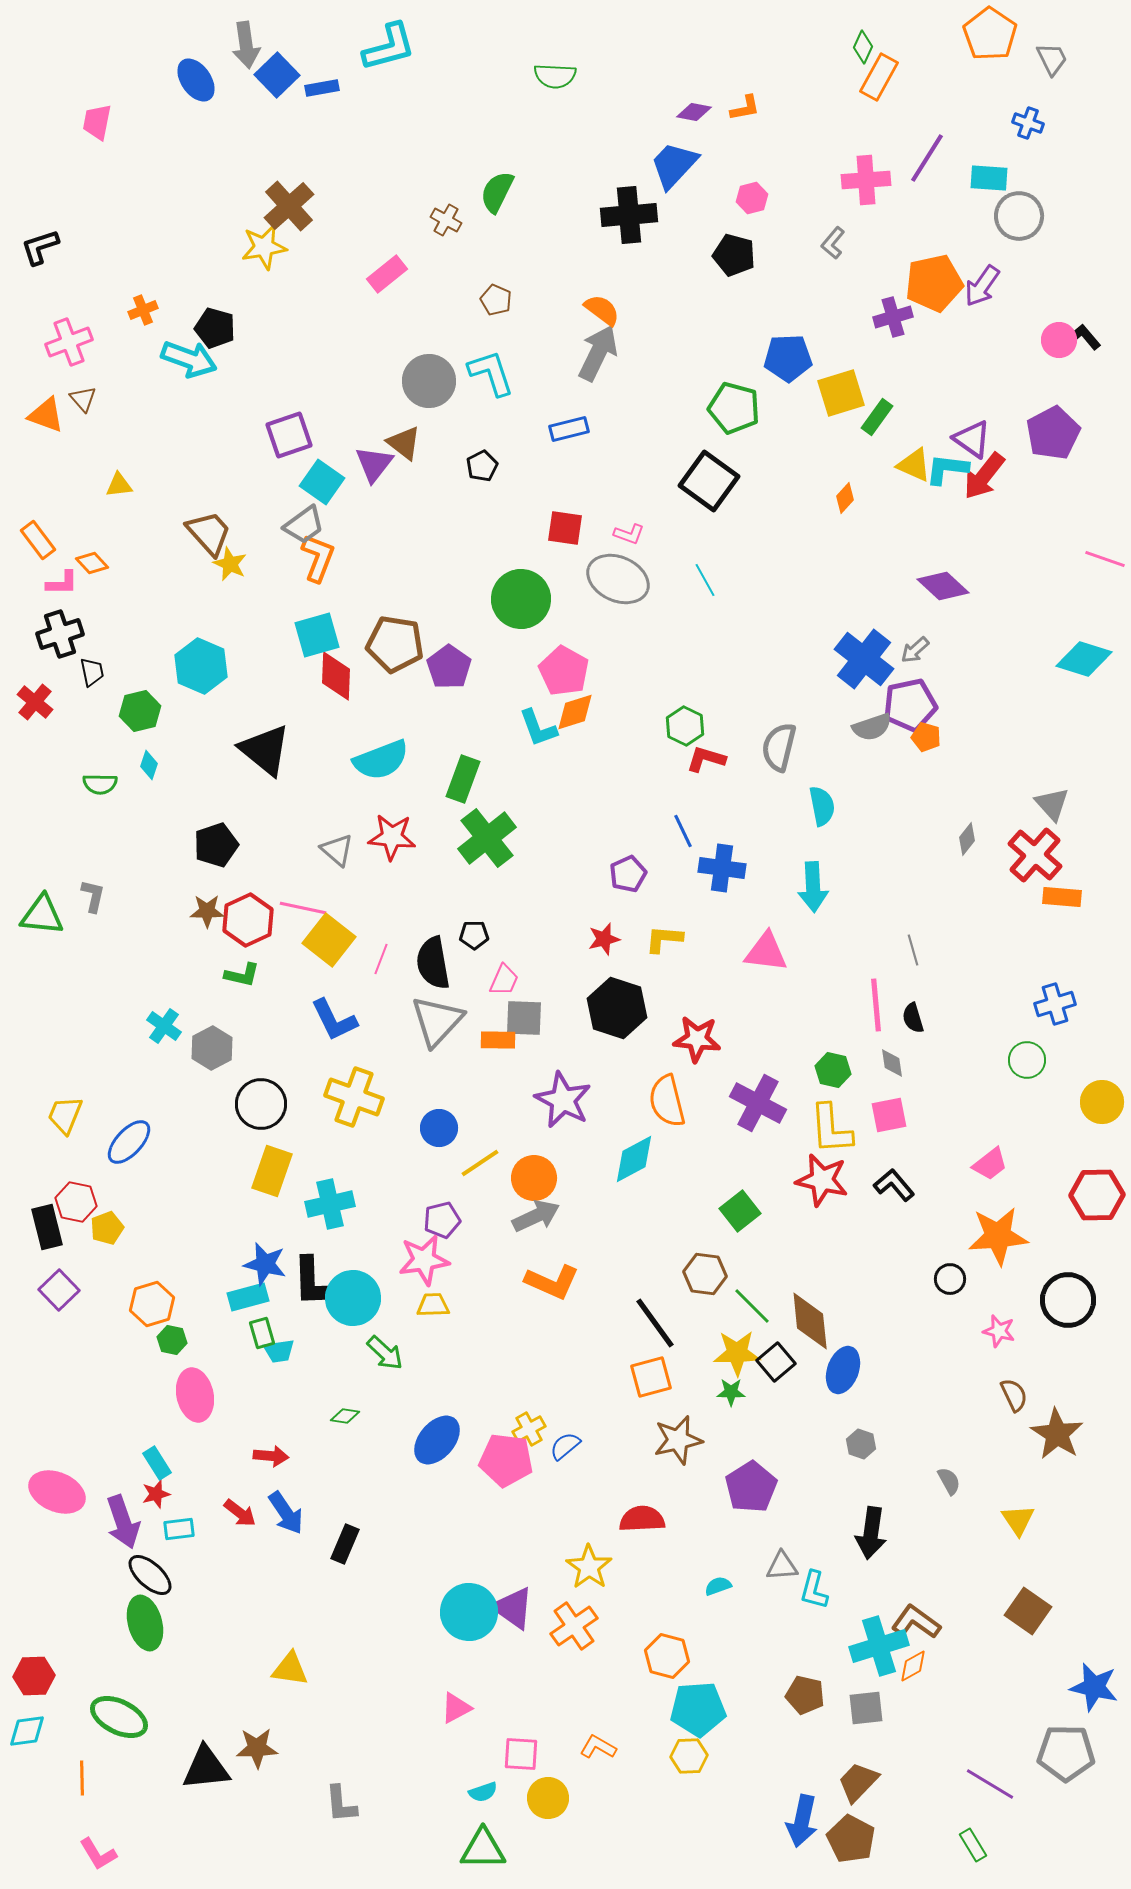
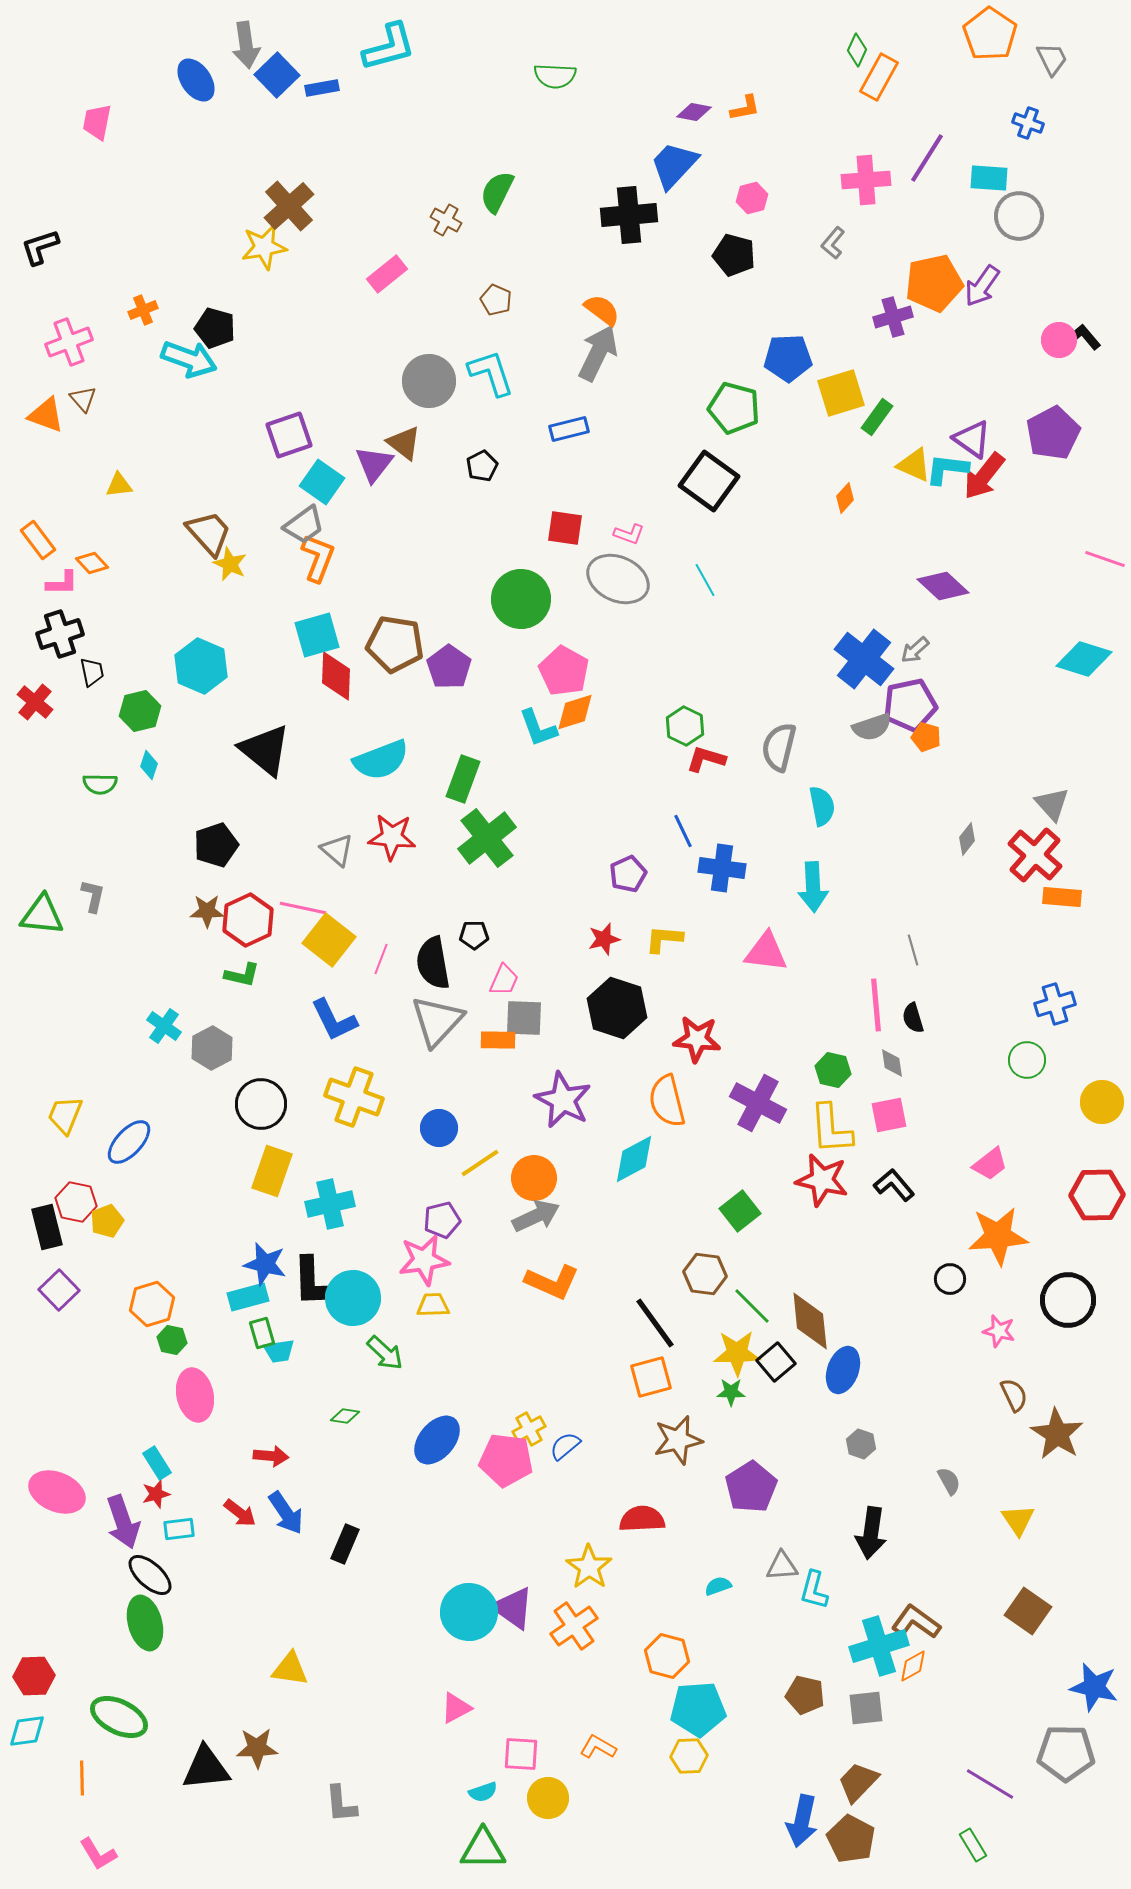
green diamond at (863, 47): moved 6 px left, 3 px down
yellow pentagon at (107, 1228): moved 7 px up
